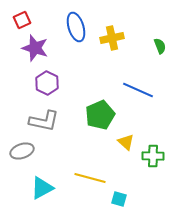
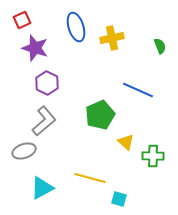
gray L-shape: rotated 52 degrees counterclockwise
gray ellipse: moved 2 px right
